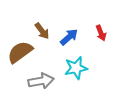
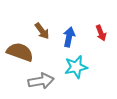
blue arrow: rotated 36 degrees counterclockwise
brown semicircle: rotated 56 degrees clockwise
cyan star: moved 1 px up
